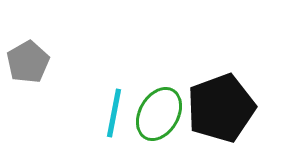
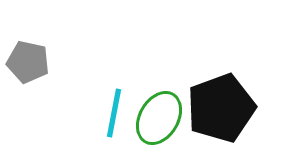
gray pentagon: rotated 30 degrees counterclockwise
green ellipse: moved 4 px down
